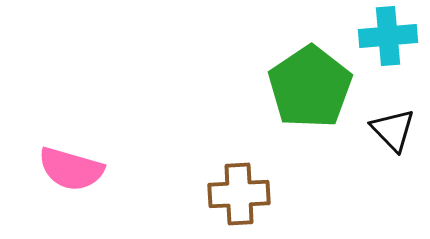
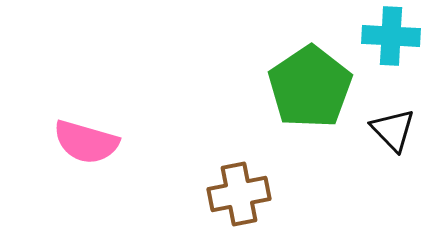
cyan cross: moved 3 px right; rotated 8 degrees clockwise
pink semicircle: moved 15 px right, 27 px up
brown cross: rotated 8 degrees counterclockwise
